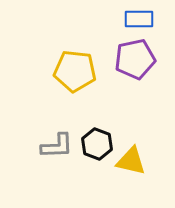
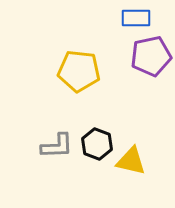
blue rectangle: moved 3 px left, 1 px up
purple pentagon: moved 16 px right, 3 px up
yellow pentagon: moved 4 px right
